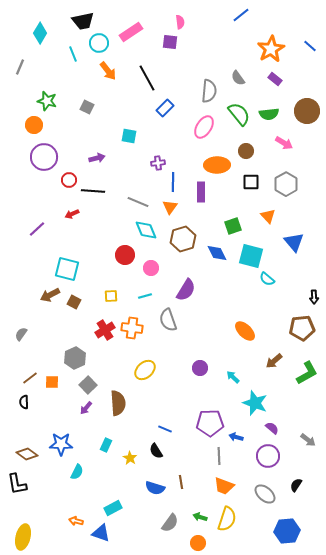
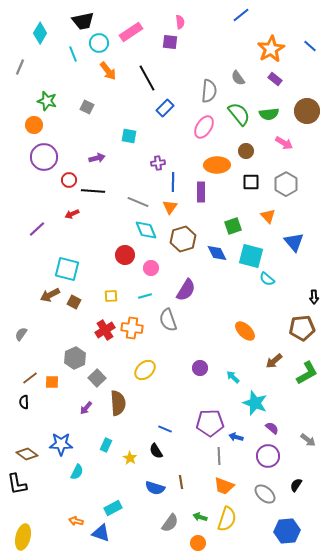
gray square at (88, 385): moved 9 px right, 7 px up
